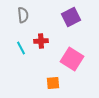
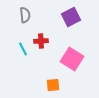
gray semicircle: moved 2 px right
cyan line: moved 2 px right, 1 px down
orange square: moved 2 px down
